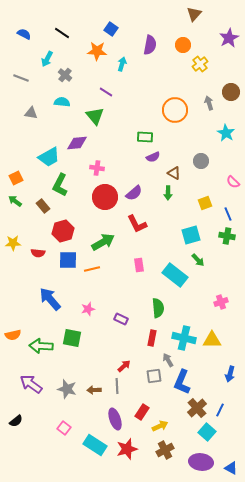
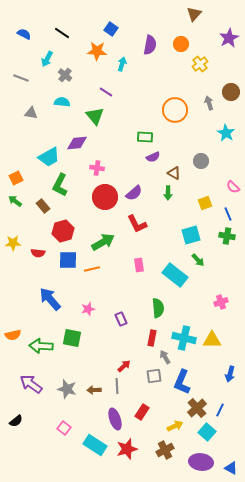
orange circle at (183, 45): moved 2 px left, 1 px up
pink semicircle at (233, 182): moved 5 px down
purple rectangle at (121, 319): rotated 40 degrees clockwise
gray arrow at (168, 360): moved 3 px left, 3 px up
yellow arrow at (160, 426): moved 15 px right
